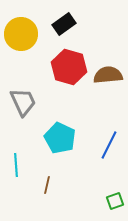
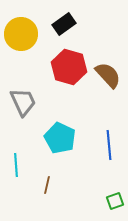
brown semicircle: rotated 52 degrees clockwise
blue line: rotated 32 degrees counterclockwise
